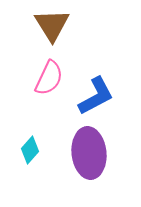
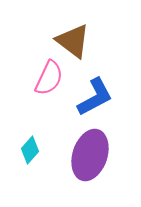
brown triangle: moved 21 px right, 16 px down; rotated 21 degrees counterclockwise
blue L-shape: moved 1 px left, 1 px down
purple ellipse: moved 1 px right, 2 px down; rotated 24 degrees clockwise
